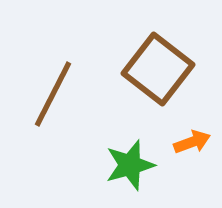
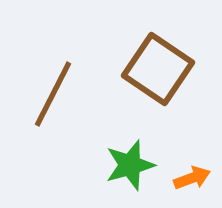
brown square: rotated 4 degrees counterclockwise
orange arrow: moved 36 px down
